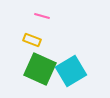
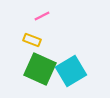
pink line: rotated 42 degrees counterclockwise
